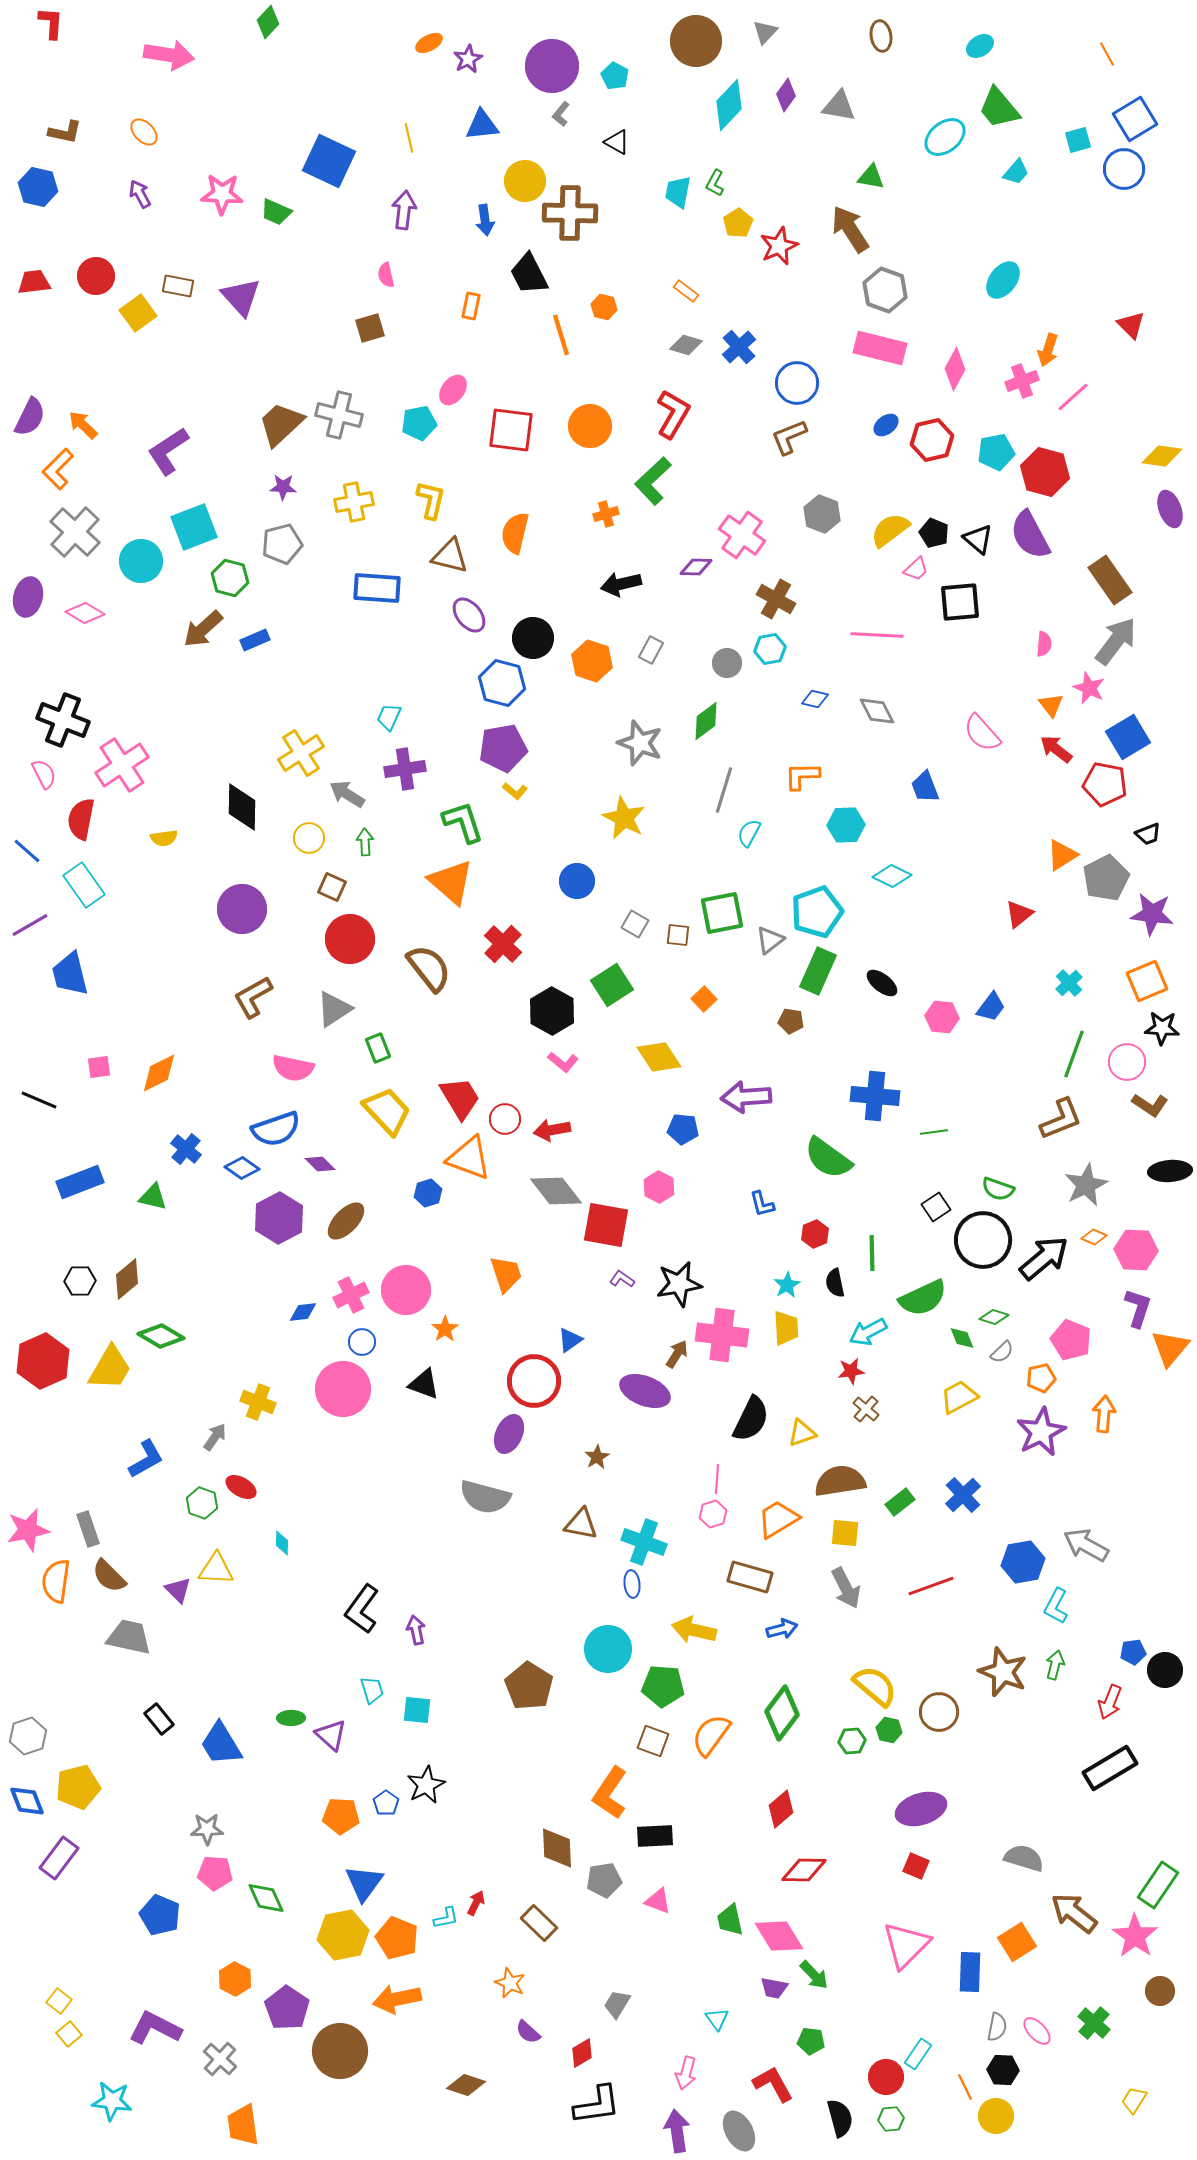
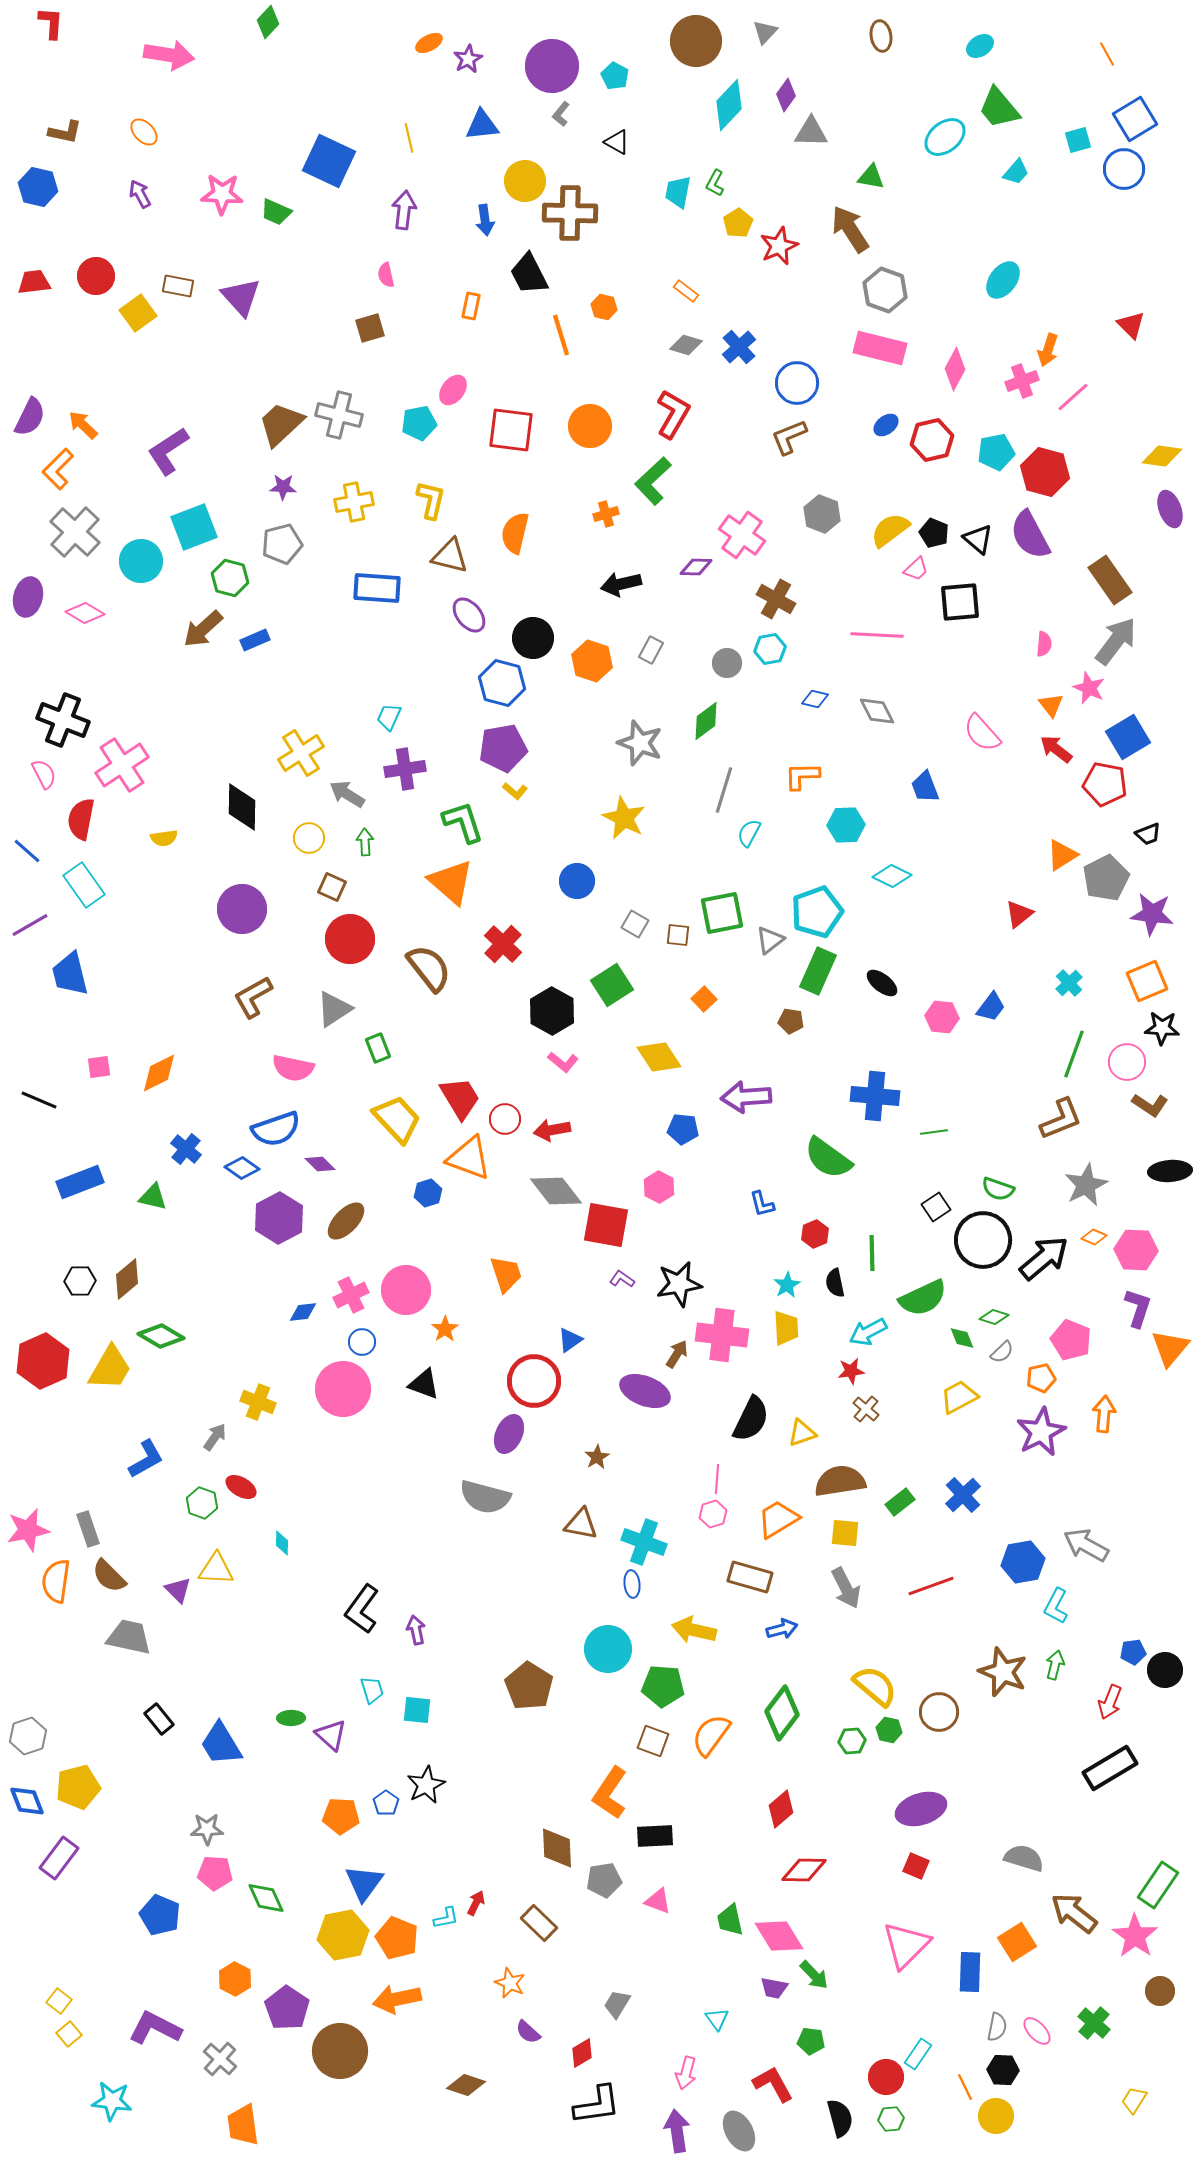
gray triangle at (839, 106): moved 28 px left, 26 px down; rotated 9 degrees counterclockwise
yellow trapezoid at (387, 1111): moved 10 px right, 8 px down
